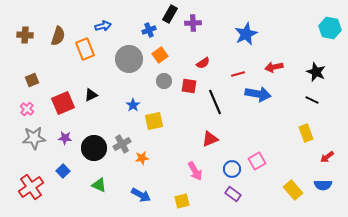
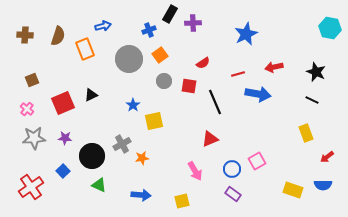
black circle at (94, 148): moved 2 px left, 8 px down
yellow rectangle at (293, 190): rotated 30 degrees counterclockwise
blue arrow at (141, 195): rotated 24 degrees counterclockwise
